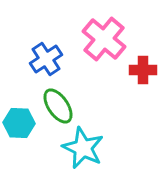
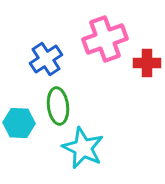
pink cross: moved 1 px right; rotated 30 degrees clockwise
red cross: moved 4 px right, 7 px up
green ellipse: rotated 27 degrees clockwise
